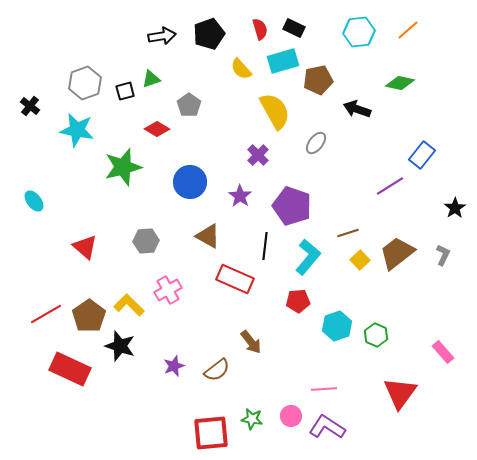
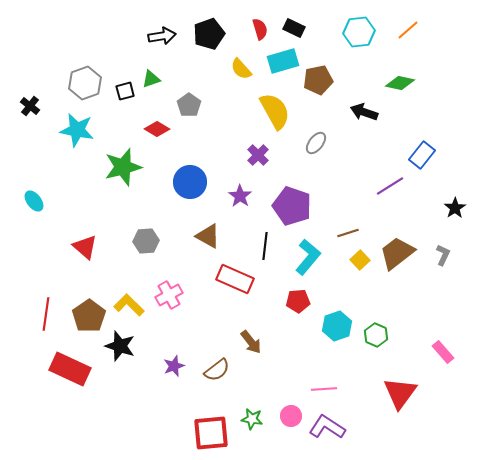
black arrow at (357, 109): moved 7 px right, 3 px down
pink cross at (168, 290): moved 1 px right, 5 px down
red line at (46, 314): rotated 52 degrees counterclockwise
